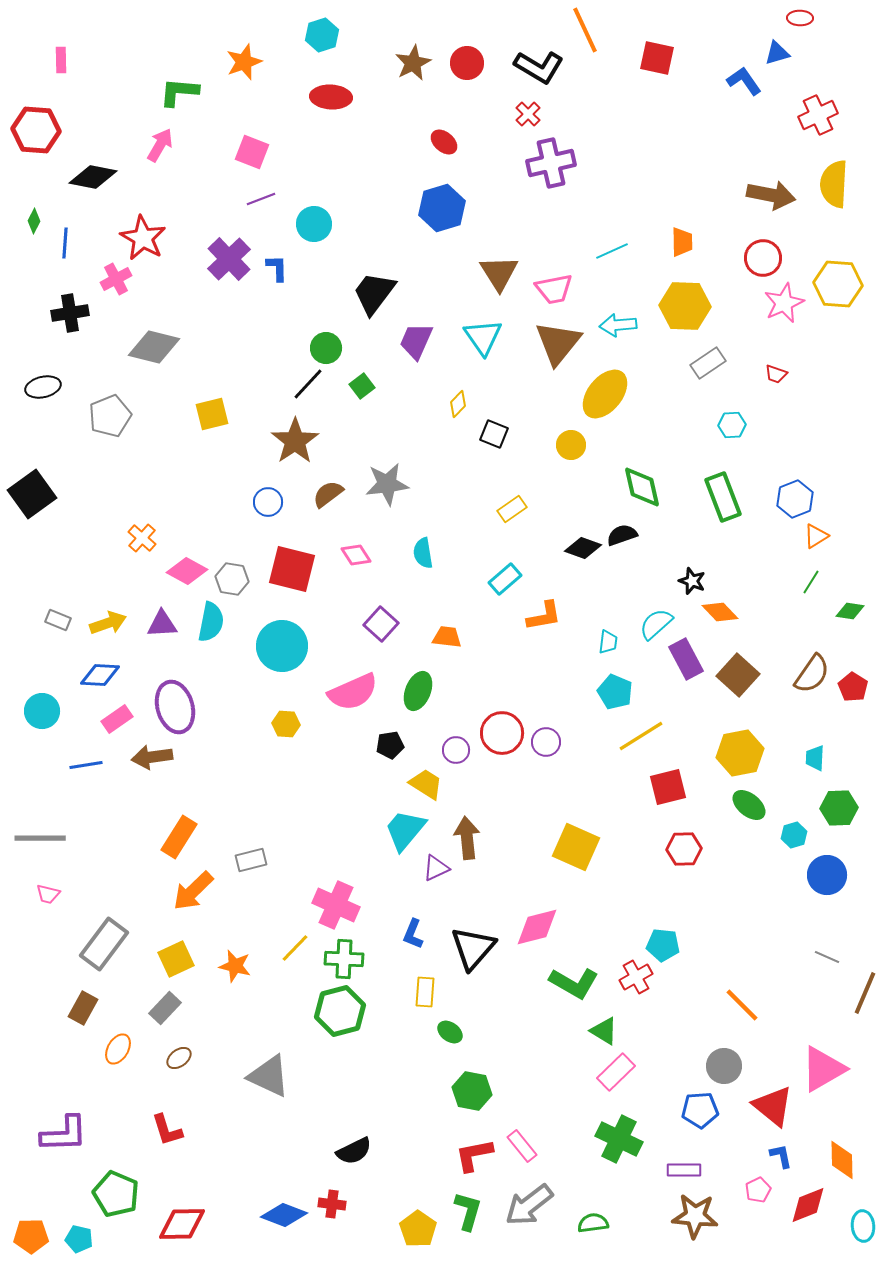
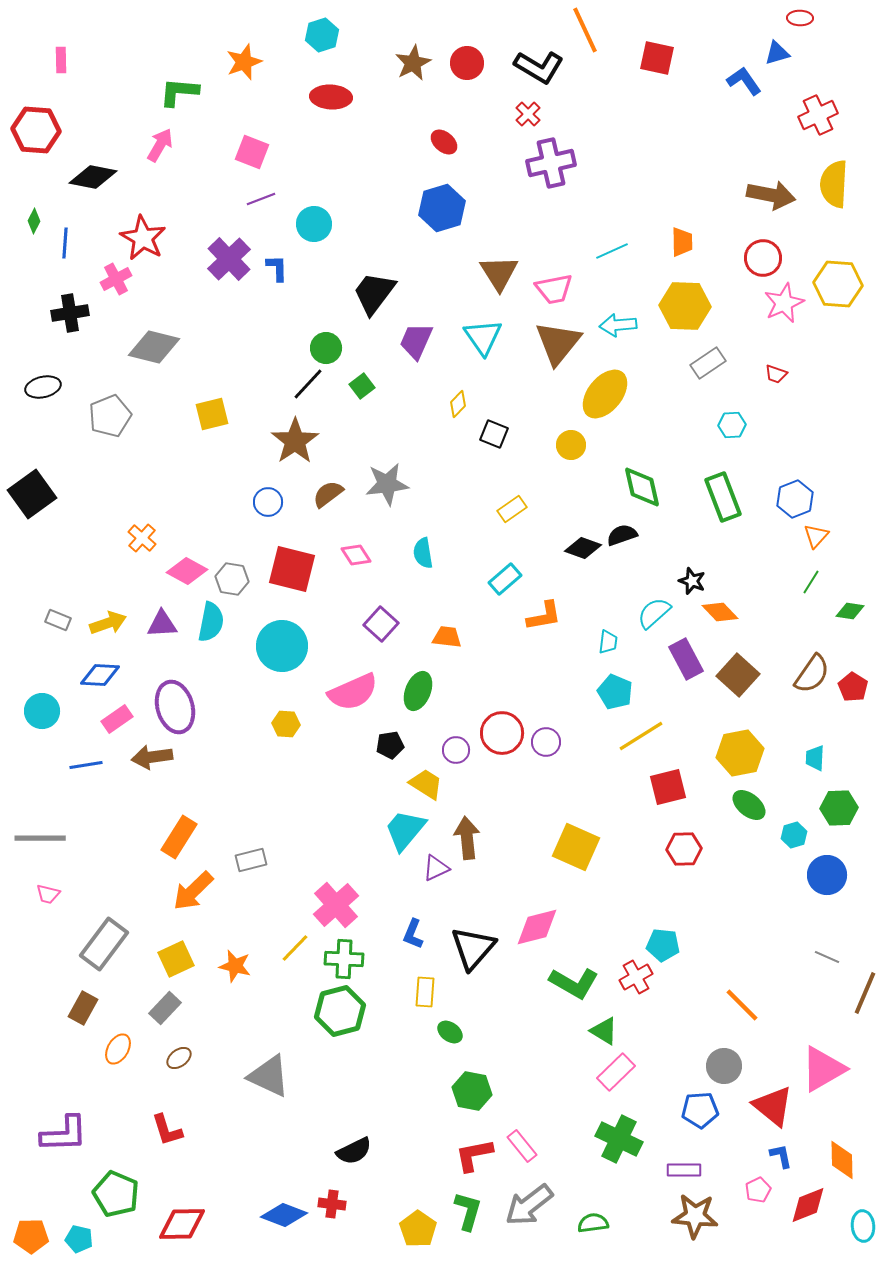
orange triangle at (816, 536): rotated 16 degrees counterclockwise
cyan semicircle at (656, 624): moved 2 px left, 11 px up
pink cross at (336, 905): rotated 24 degrees clockwise
